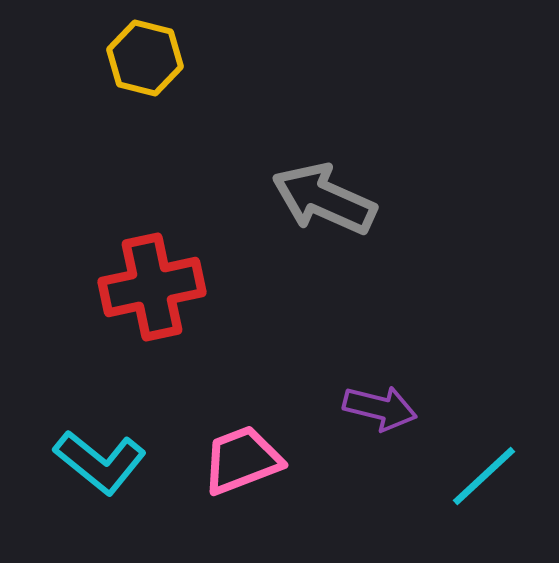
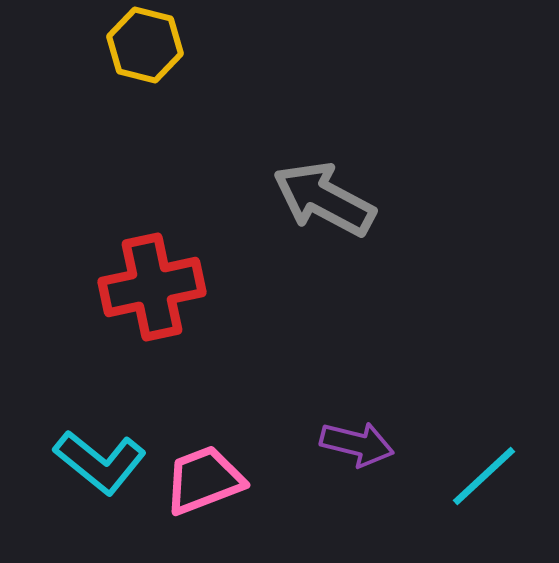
yellow hexagon: moved 13 px up
gray arrow: rotated 4 degrees clockwise
purple arrow: moved 23 px left, 36 px down
pink trapezoid: moved 38 px left, 20 px down
